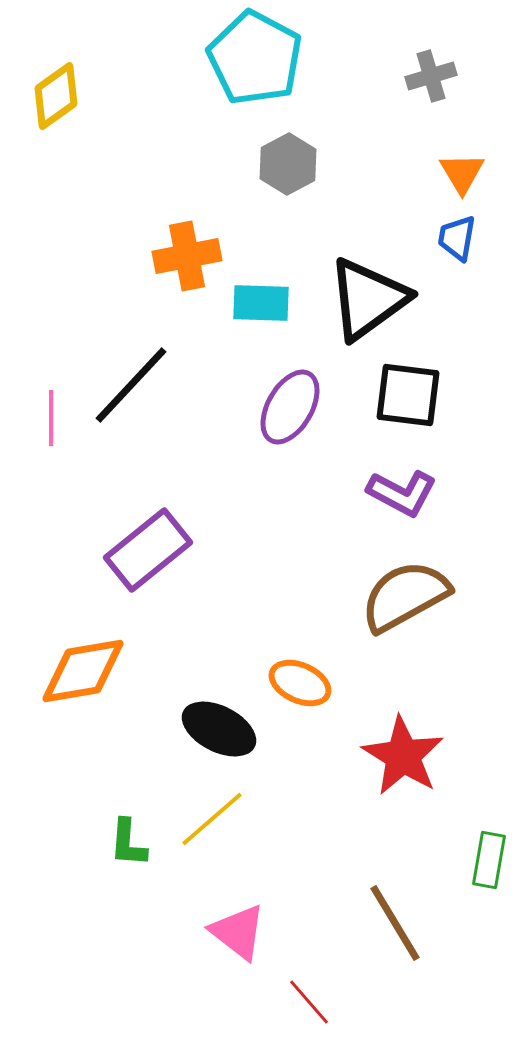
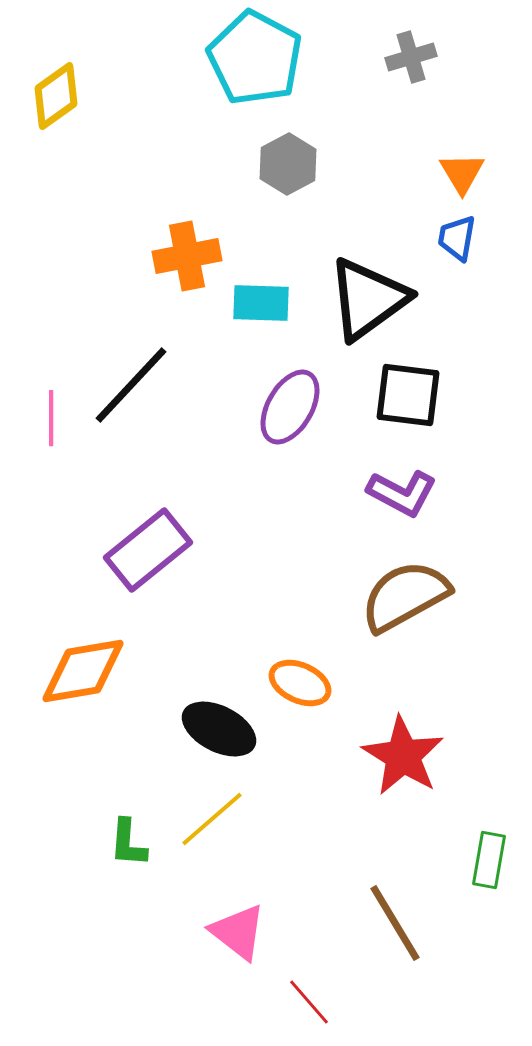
gray cross: moved 20 px left, 19 px up
